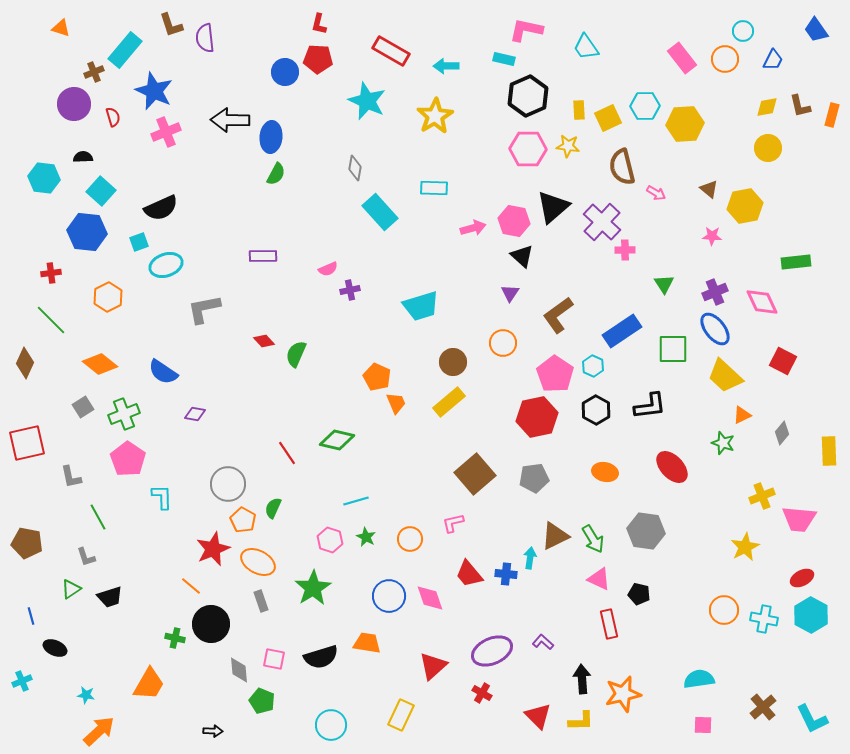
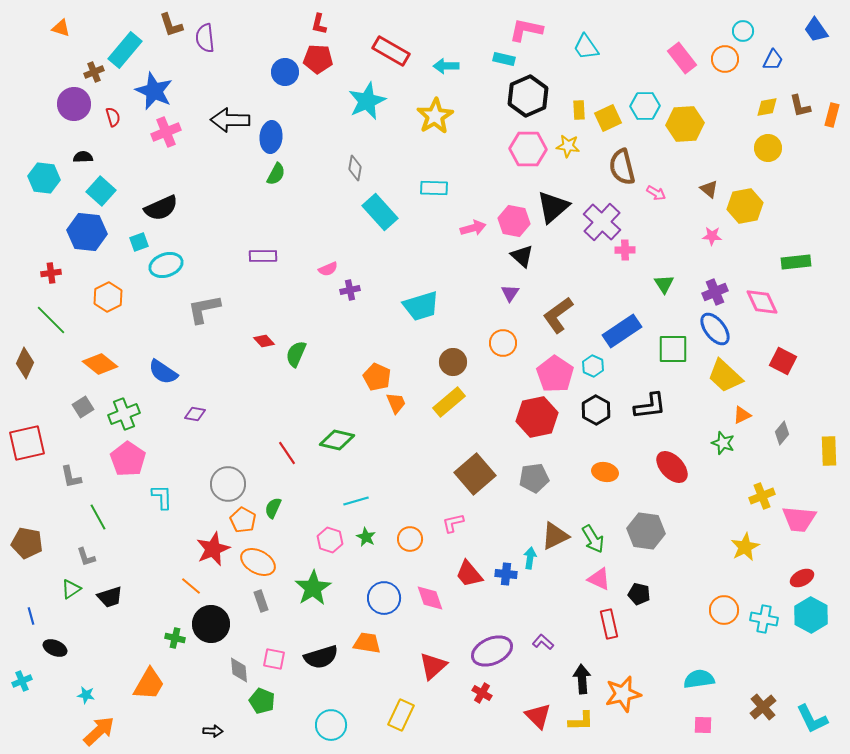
cyan star at (367, 101): rotated 24 degrees clockwise
blue circle at (389, 596): moved 5 px left, 2 px down
